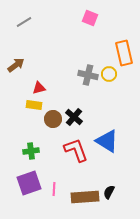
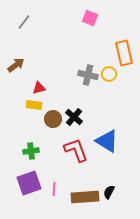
gray line: rotated 21 degrees counterclockwise
